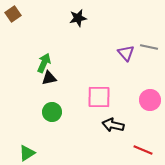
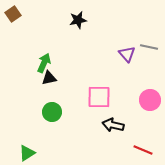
black star: moved 2 px down
purple triangle: moved 1 px right, 1 px down
